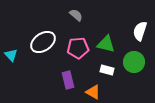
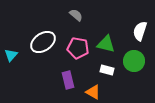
pink pentagon: rotated 15 degrees clockwise
cyan triangle: rotated 24 degrees clockwise
green circle: moved 1 px up
